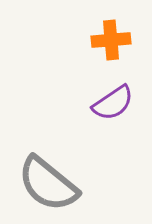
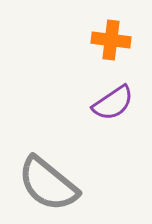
orange cross: rotated 12 degrees clockwise
